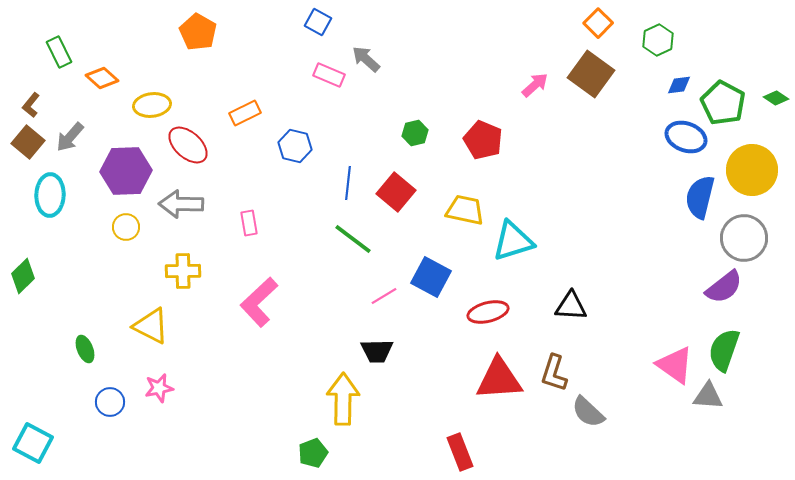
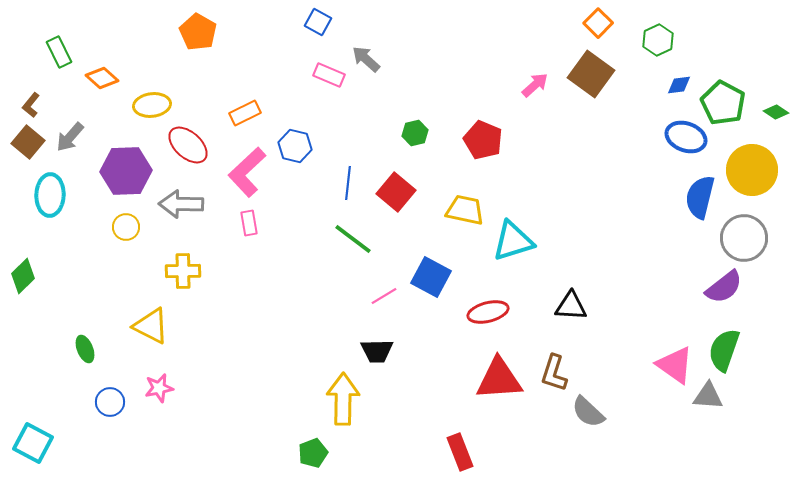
green diamond at (776, 98): moved 14 px down
pink L-shape at (259, 302): moved 12 px left, 130 px up
